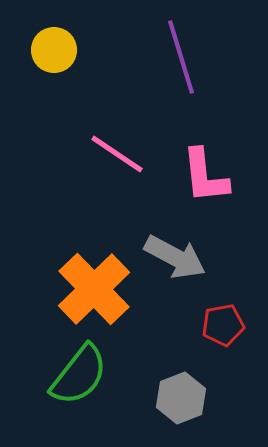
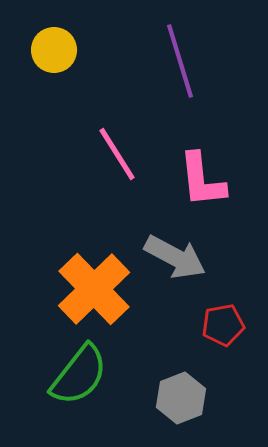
purple line: moved 1 px left, 4 px down
pink line: rotated 24 degrees clockwise
pink L-shape: moved 3 px left, 4 px down
